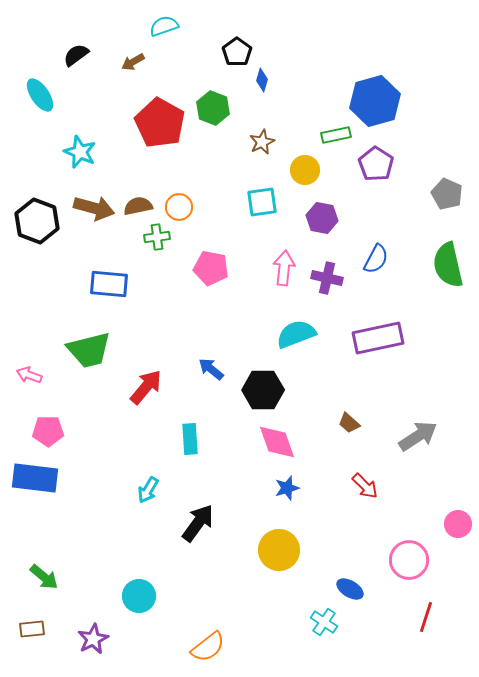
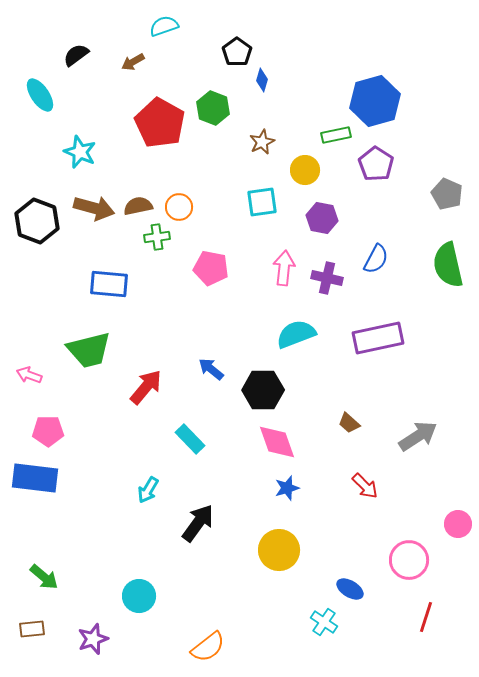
cyan rectangle at (190, 439): rotated 40 degrees counterclockwise
purple star at (93, 639): rotated 8 degrees clockwise
